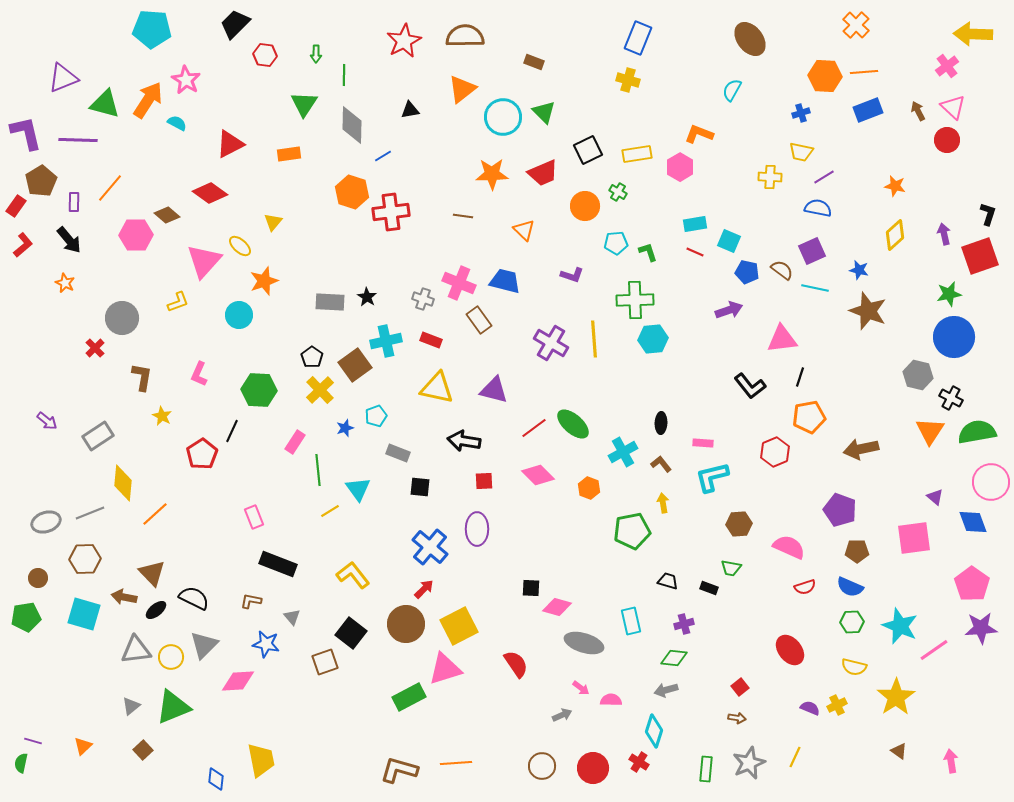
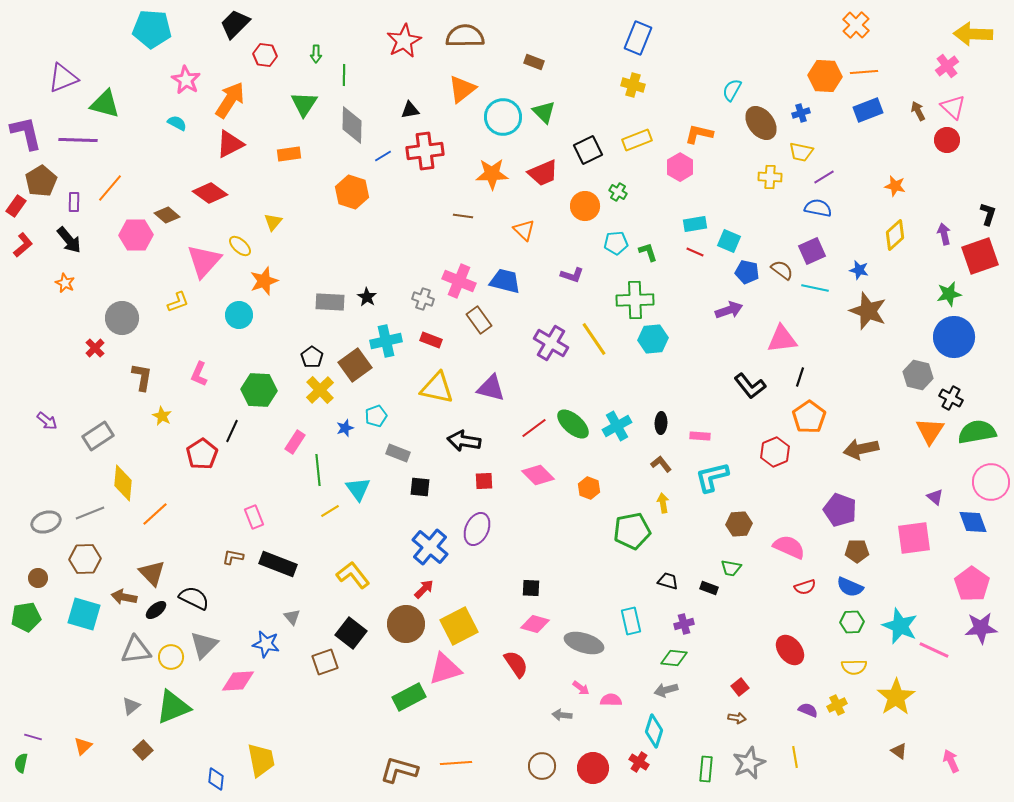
brown ellipse at (750, 39): moved 11 px right, 84 px down
yellow cross at (628, 80): moved 5 px right, 5 px down
orange arrow at (148, 100): moved 82 px right
orange L-shape at (699, 134): rotated 8 degrees counterclockwise
yellow rectangle at (637, 154): moved 14 px up; rotated 12 degrees counterclockwise
red cross at (391, 212): moved 34 px right, 61 px up
pink cross at (459, 283): moved 2 px up
yellow line at (594, 339): rotated 30 degrees counterclockwise
purple triangle at (494, 390): moved 3 px left, 2 px up
orange pentagon at (809, 417): rotated 24 degrees counterclockwise
pink rectangle at (703, 443): moved 3 px left, 7 px up
cyan cross at (623, 452): moved 6 px left, 26 px up
purple ellipse at (477, 529): rotated 24 degrees clockwise
brown L-shape at (251, 601): moved 18 px left, 44 px up
pink diamond at (557, 607): moved 22 px left, 17 px down
pink line at (934, 650): rotated 60 degrees clockwise
yellow semicircle at (854, 667): rotated 15 degrees counterclockwise
purple semicircle at (810, 708): moved 2 px left, 2 px down
gray arrow at (562, 715): rotated 150 degrees counterclockwise
purple line at (33, 741): moved 4 px up
yellow line at (795, 757): rotated 35 degrees counterclockwise
pink arrow at (951, 761): rotated 15 degrees counterclockwise
